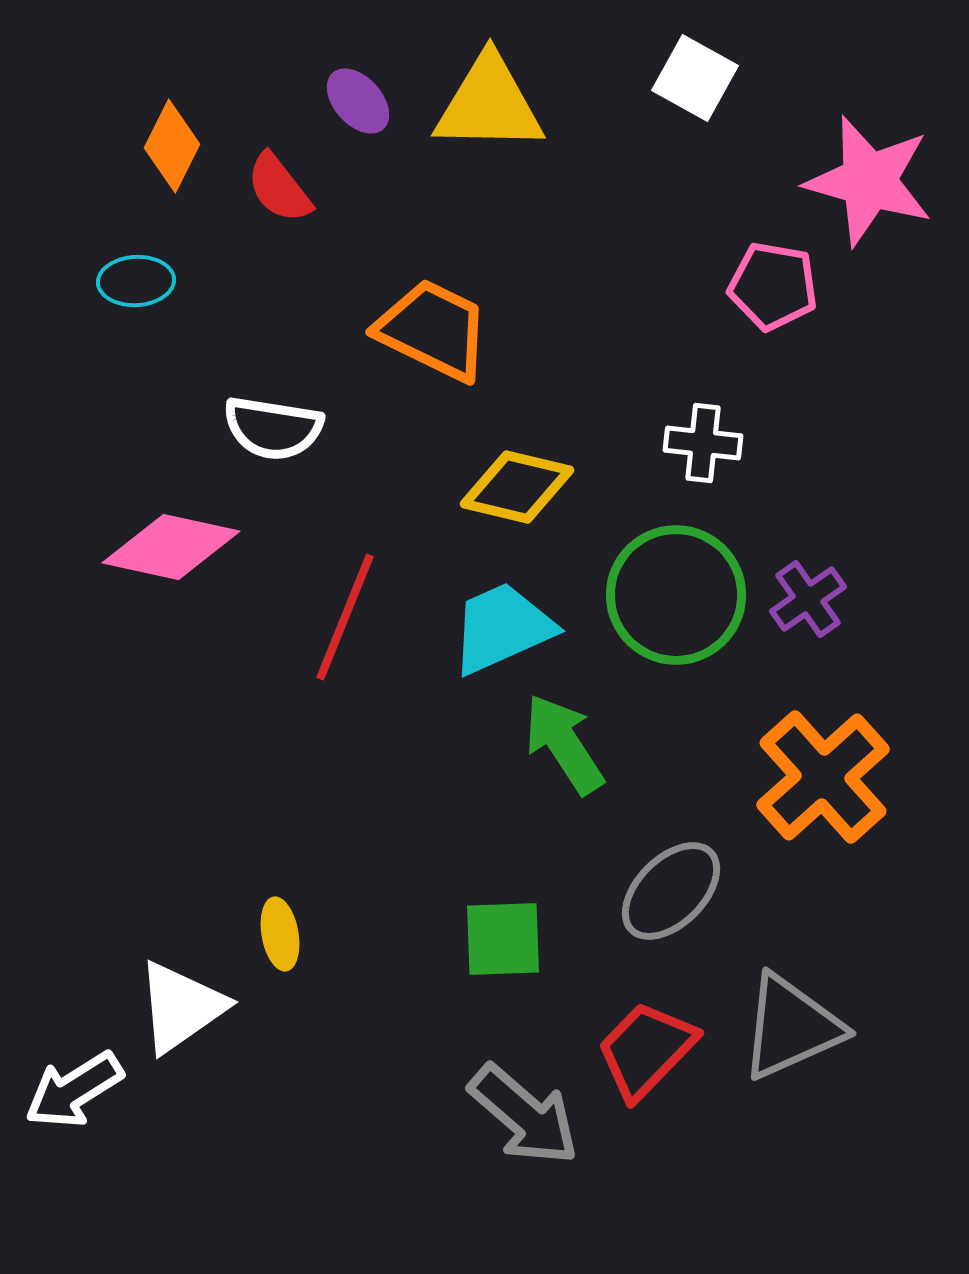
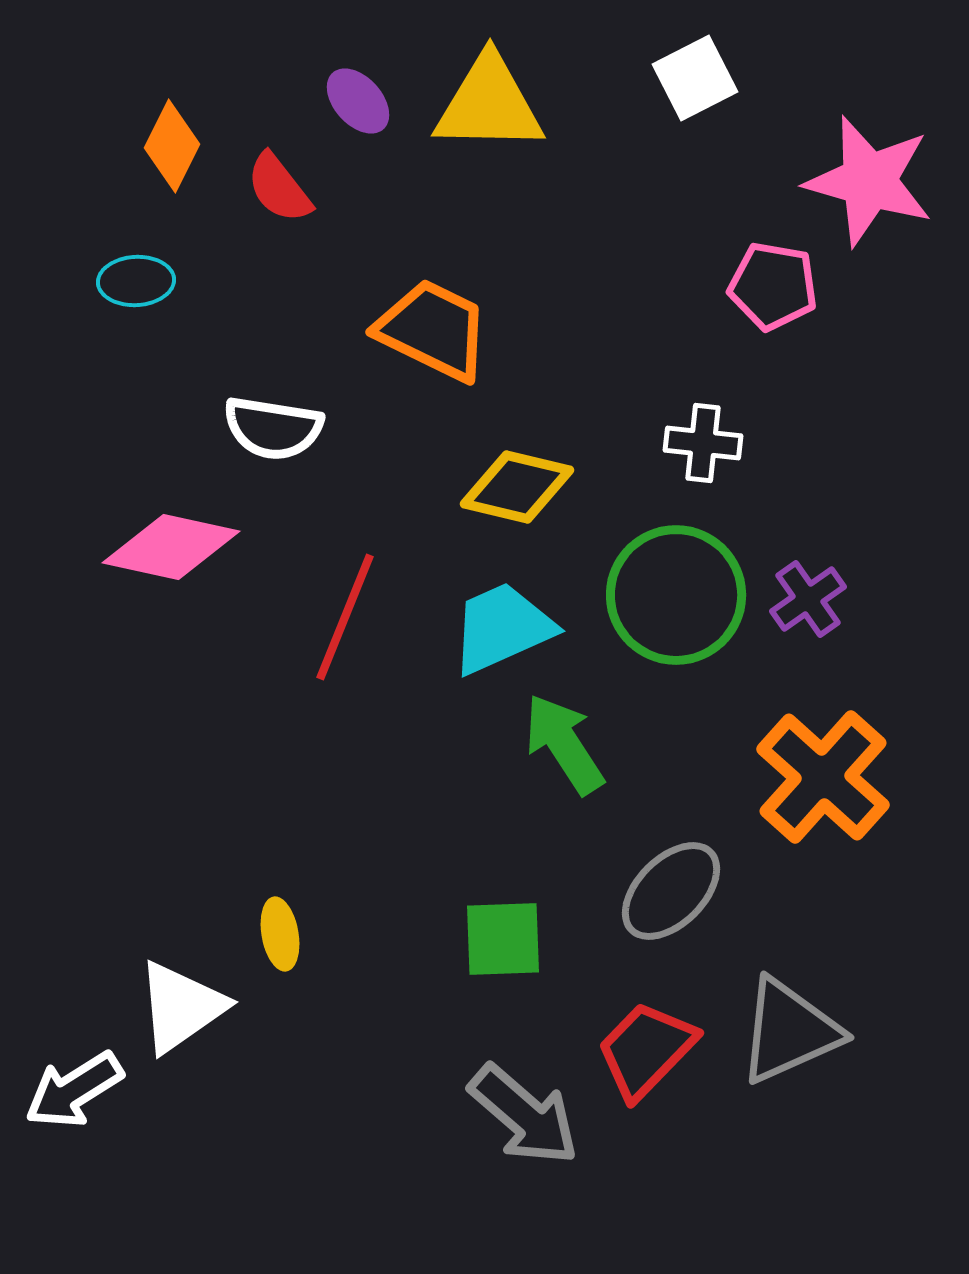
white square: rotated 34 degrees clockwise
orange cross: rotated 6 degrees counterclockwise
gray triangle: moved 2 px left, 4 px down
